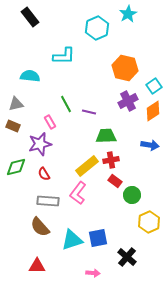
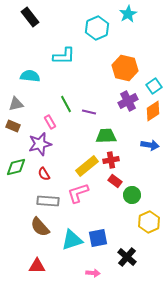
pink L-shape: rotated 35 degrees clockwise
